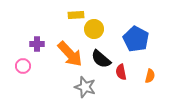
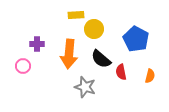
orange arrow: moved 1 px left; rotated 48 degrees clockwise
